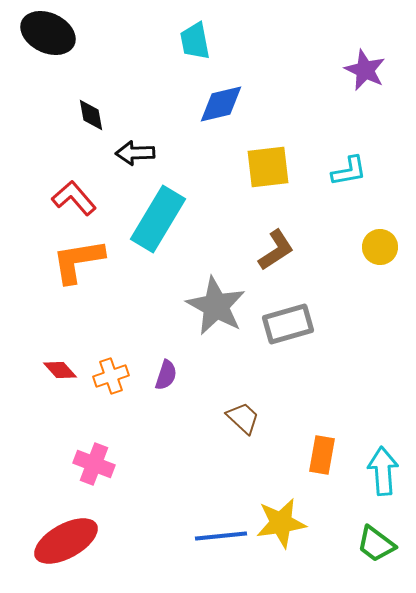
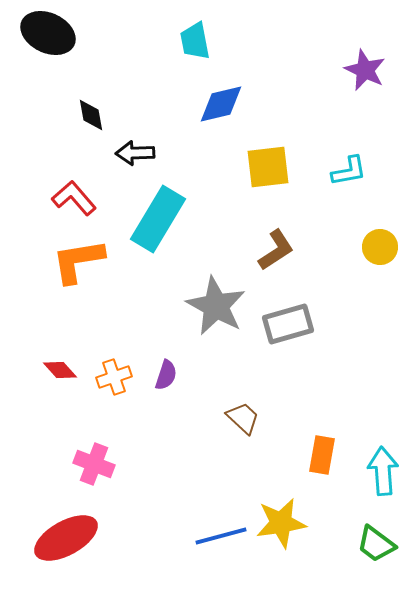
orange cross: moved 3 px right, 1 px down
blue line: rotated 9 degrees counterclockwise
red ellipse: moved 3 px up
